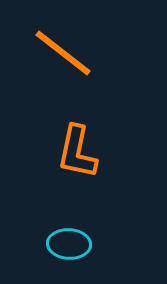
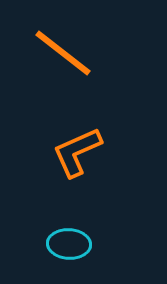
orange L-shape: rotated 54 degrees clockwise
